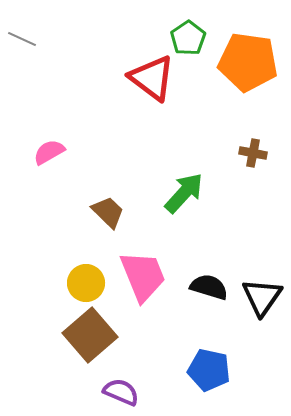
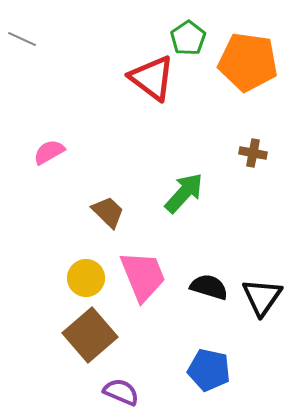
yellow circle: moved 5 px up
